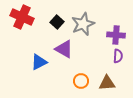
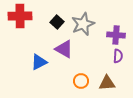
red cross: moved 2 px left, 1 px up; rotated 25 degrees counterclockwise
